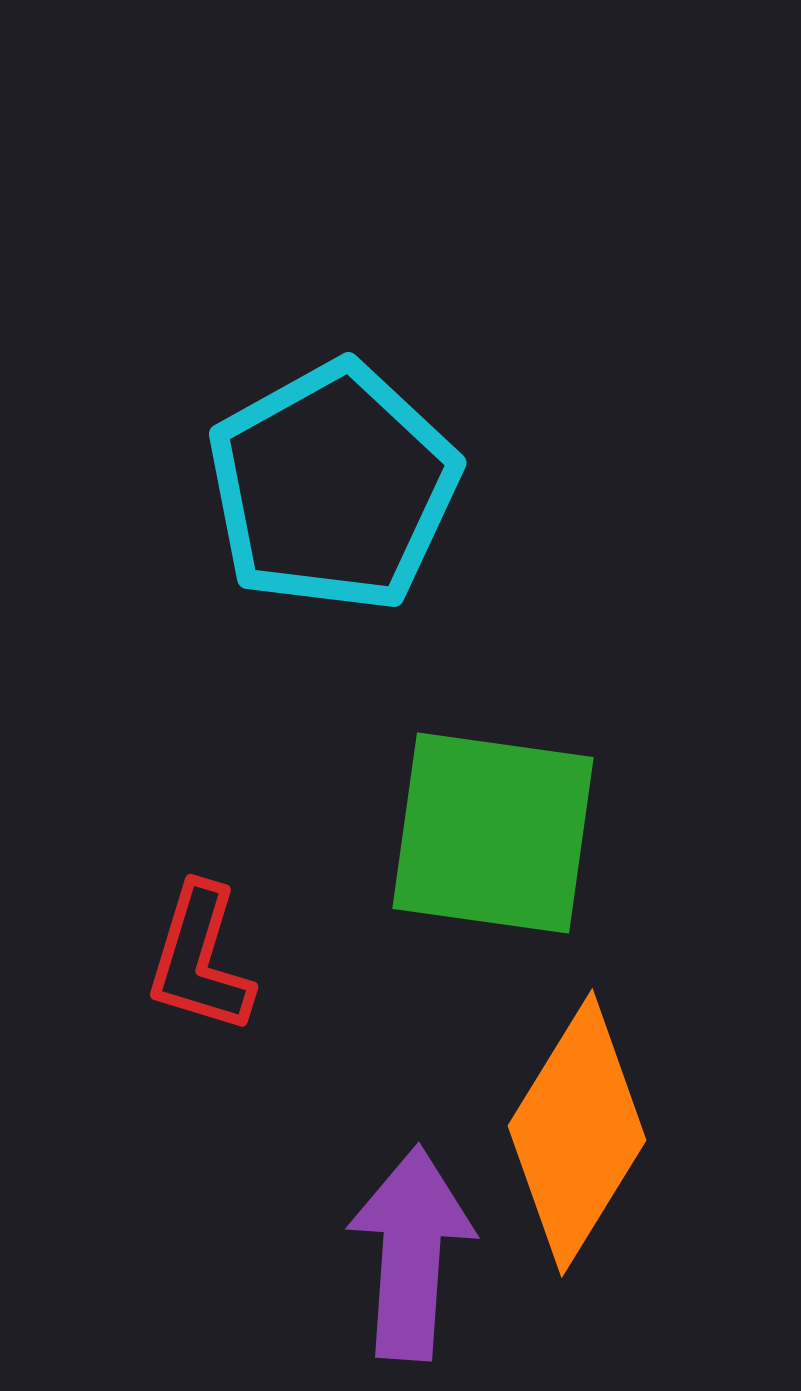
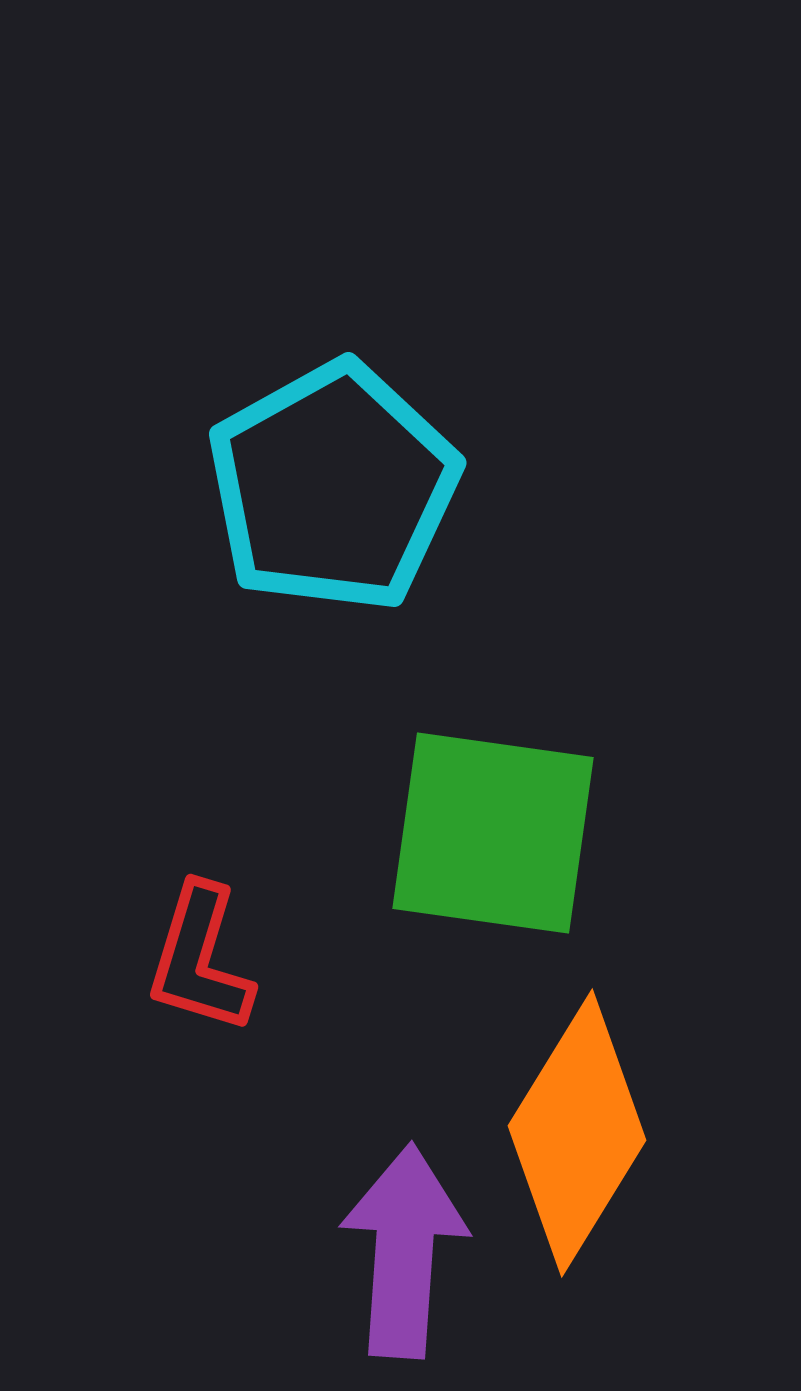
purple arrow: moved 7 px left, 2 px up
